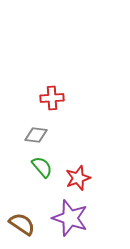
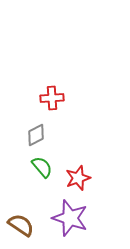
gray diamond: rotated 35 degrees counterclockwise
brown semicircle: moved 1 px left, 1 px down
